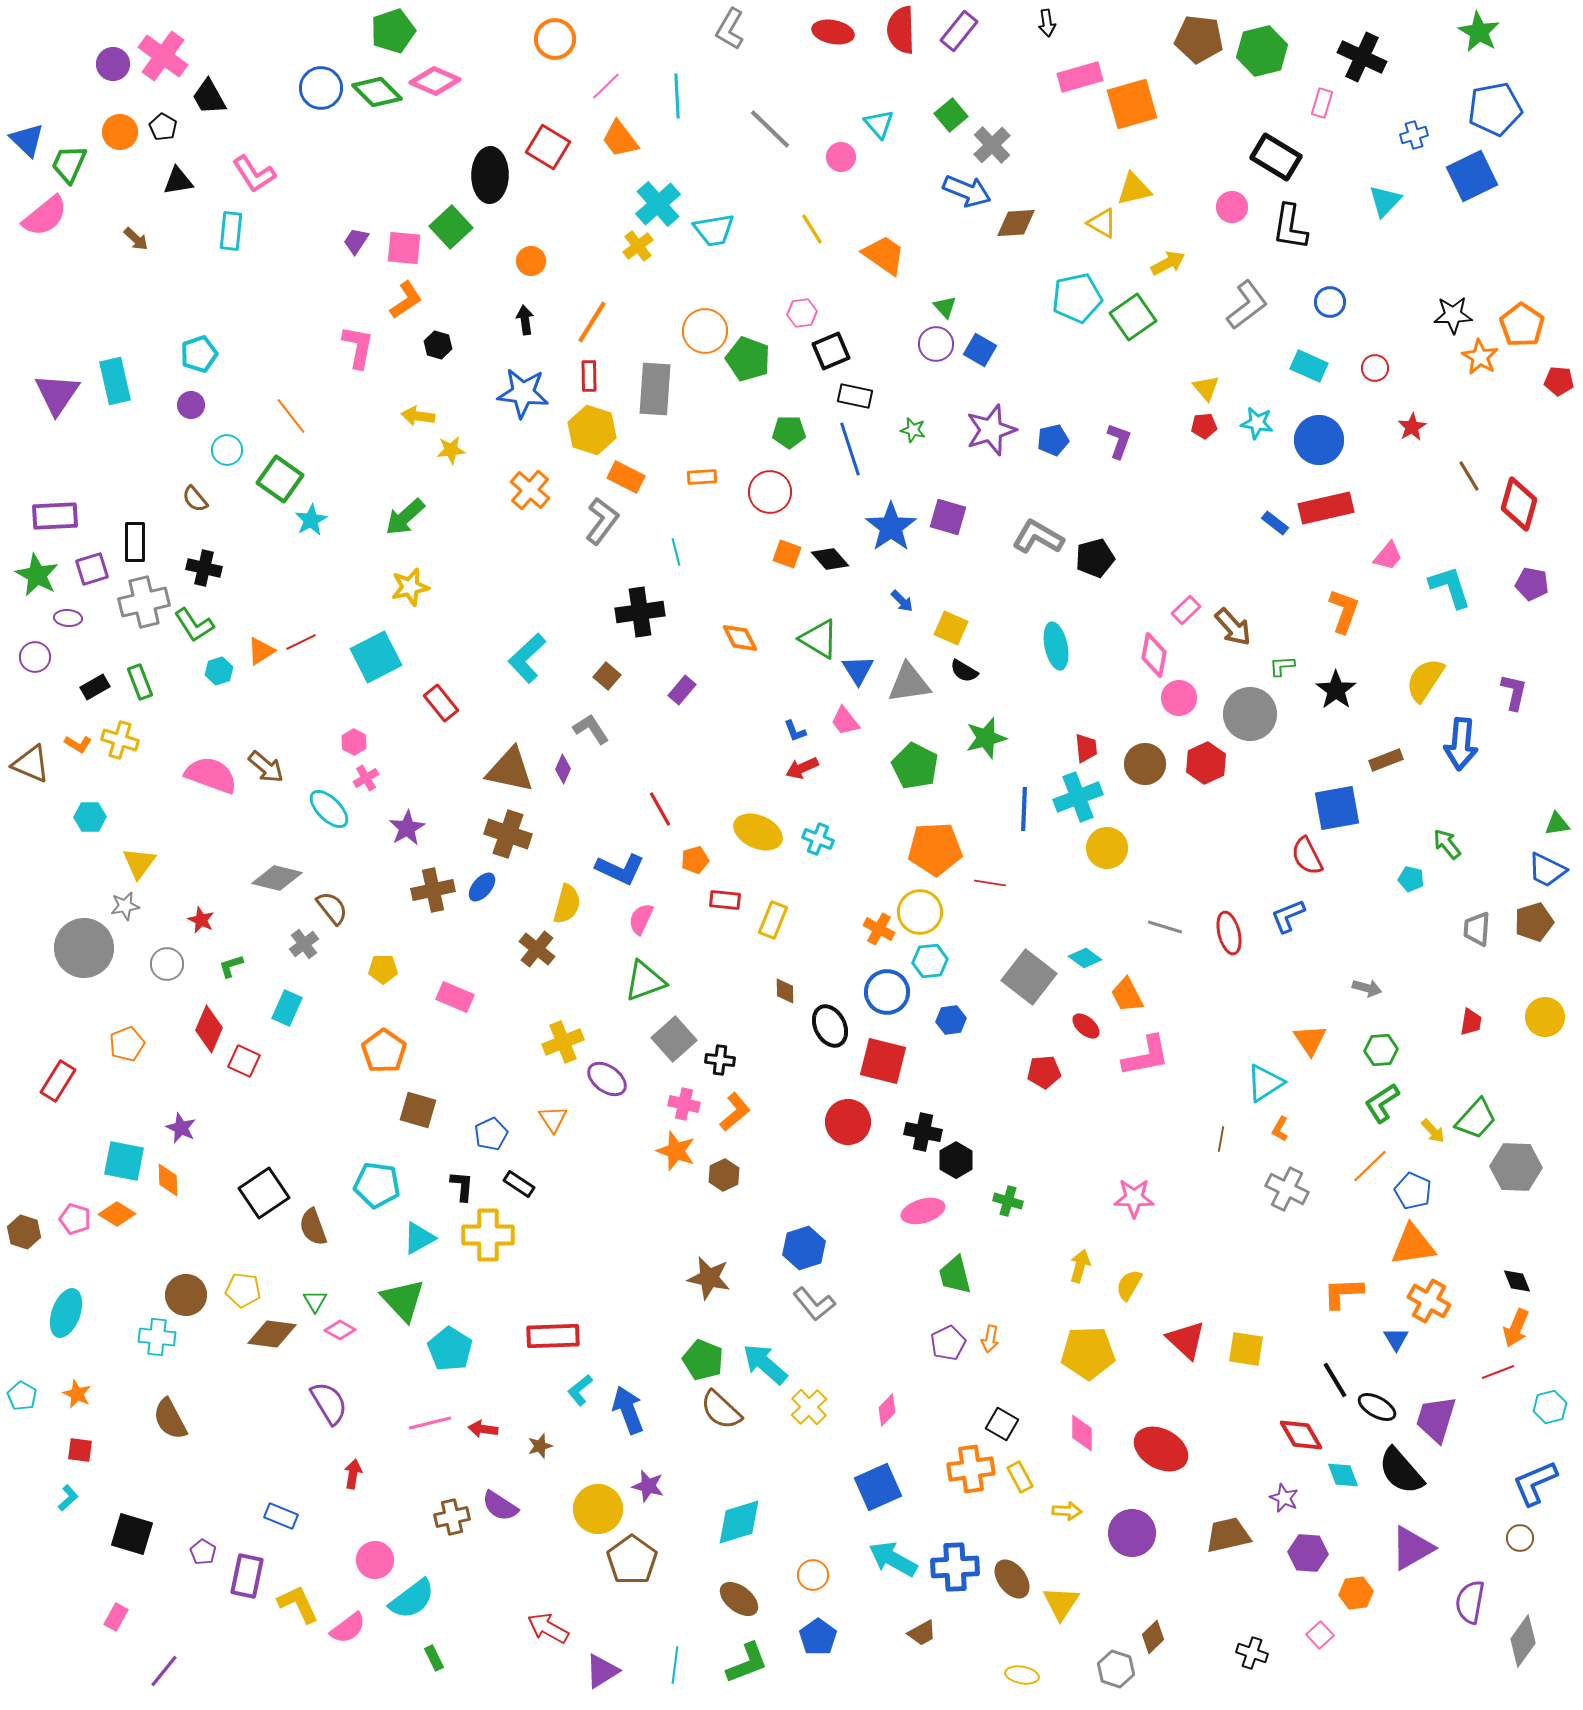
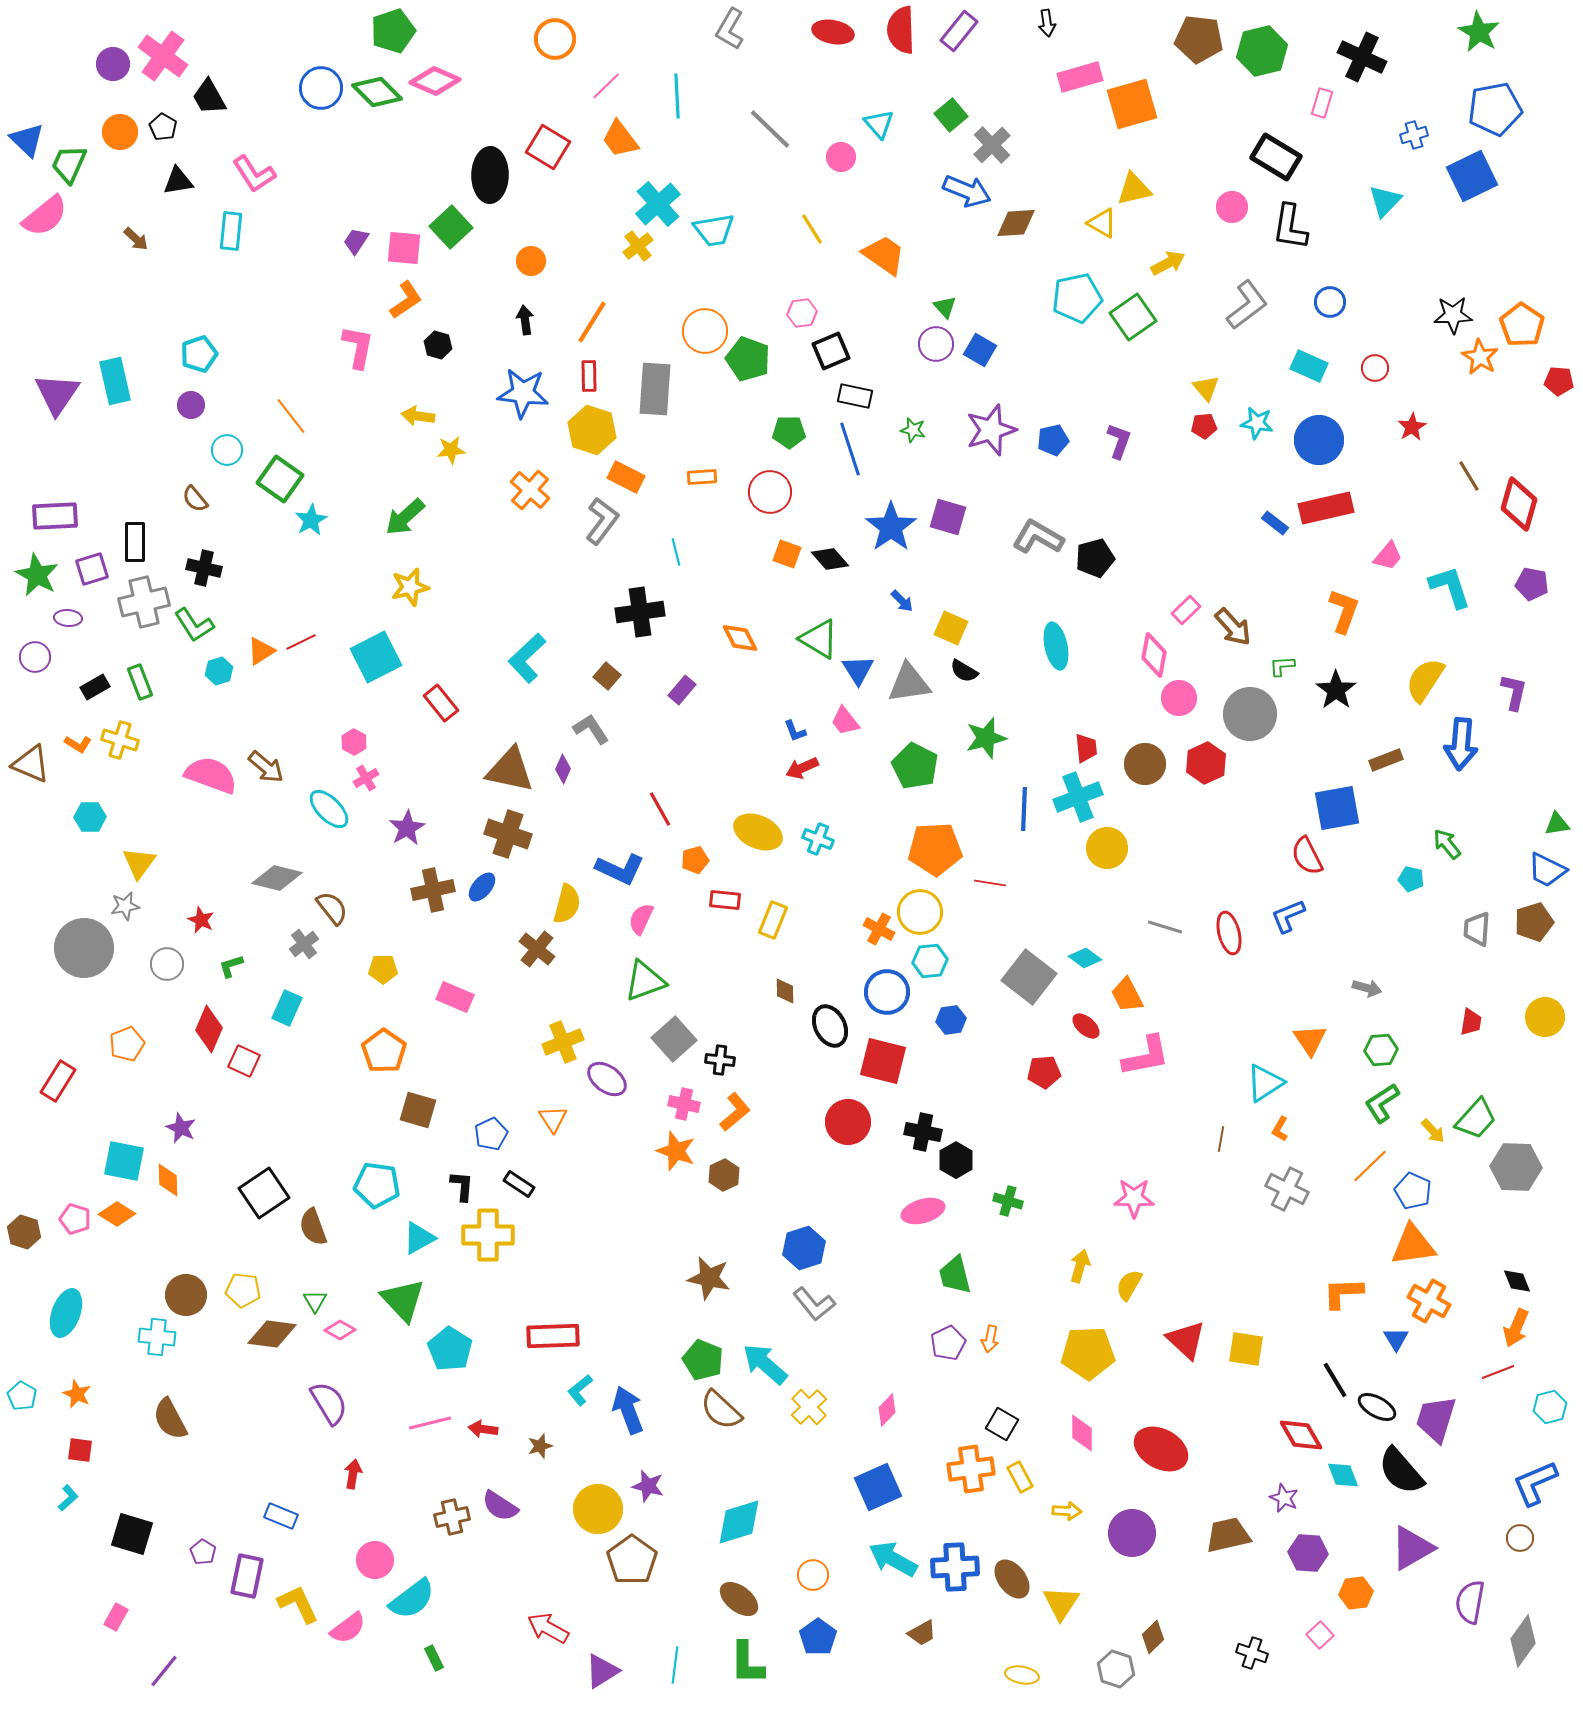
green L-shape at (747, 1663): rotated 111 degrees clockwise
